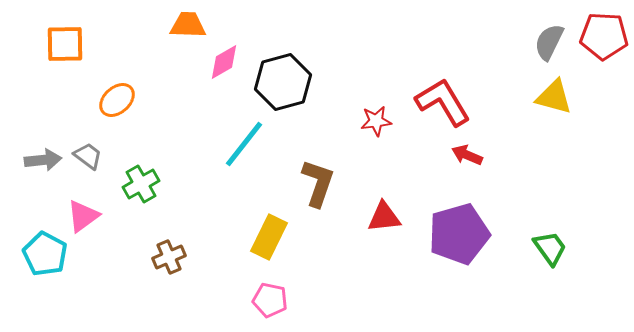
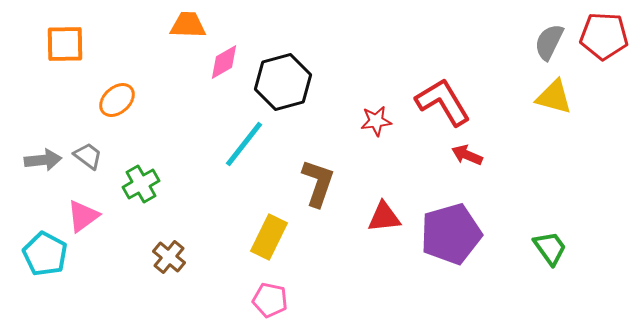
purple pentagon: moved 8 px left
brown cross: rotated 28 degrees counterclockwise
